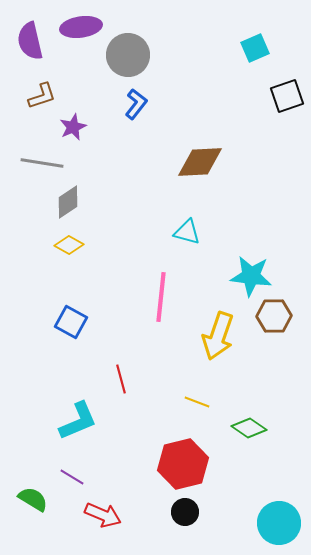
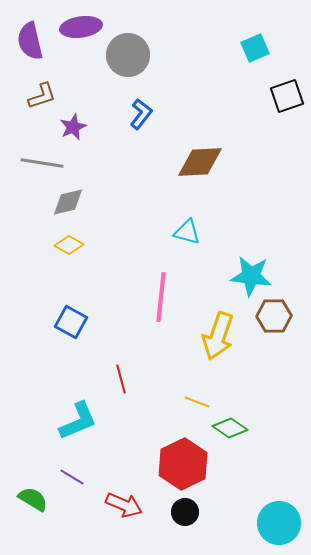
blue L-shape: moved 5 px right, 10 px down
gray diamond: rotated 20 degrees clockwise
green diamond: moved 19 px left
red hexagon: rotated 12 degrees counterclockwise
red arrow: moved 21 px right, 10 px up
